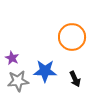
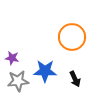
purple star: rotated 16 degrees counterclockwise
